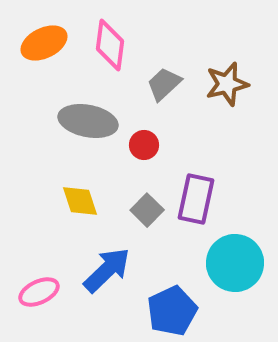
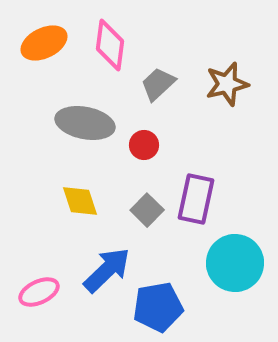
gray trapezoid: moved 6 px left
gray ellipse: moved 3 px left, 2 px down
blue pentagon: moved 14 px left, 4 px up; rotated 15 degrees clockwise
